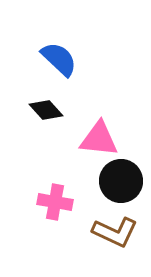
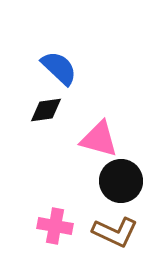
blue semicircle: moved 9 px down
black diamond: rotated 56 degrees counterclockwise
pink triangle: rotated 9 degrees clockwise
pink cross: moved 24 px down
